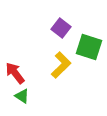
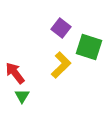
green triangle: rotated 28 degrees clockwise
